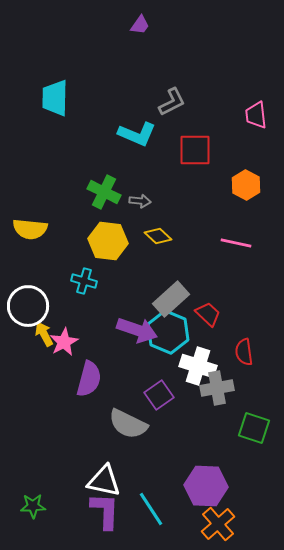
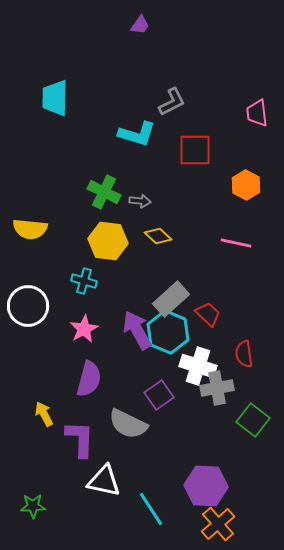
pink trapezoid: moved 1 px right, 2 px up
cyan L-shape: rotated 6 degrees counterclockwise
purple arrow: rotated 138 degrees counterclockwise
yellow arrow: moved 80 px down
pink star: moved 20 px right, 13 px up
red semicircle: moved 2 px down
green square: moved 1 px left, 8 px up; rotated 20 degrees clockwise
purple L-shape: moved 25 px left, 72 px up
